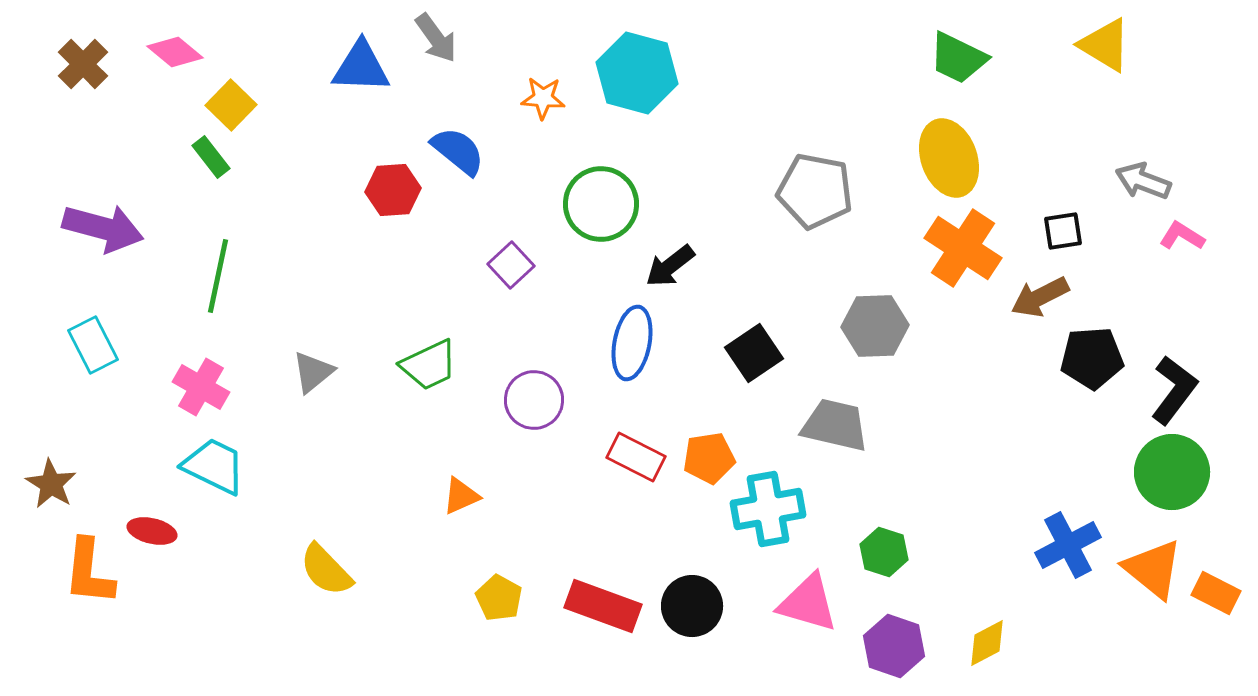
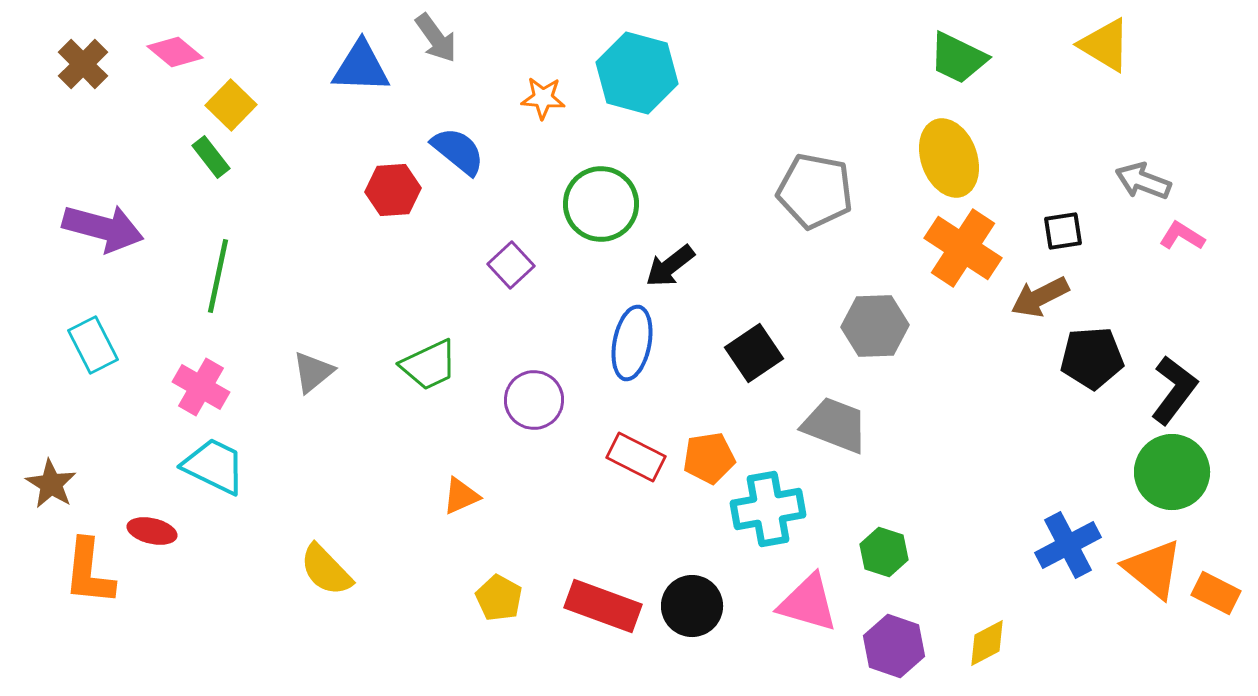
gray trapezoid at (835, 425): rotated 8 degrees clockwise
